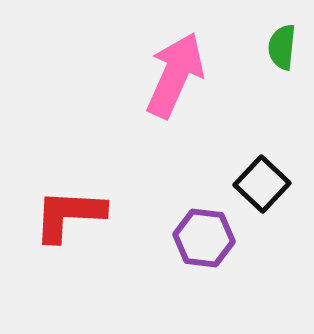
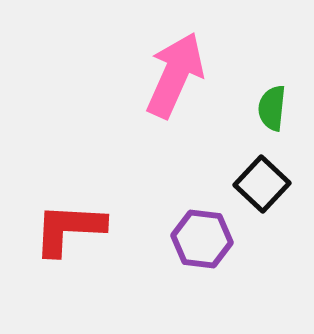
green semicircle: moved 10 px left, 61 px down
red L-shape: moved 14 px down
purple hexagon: moved 2 px left, 1 px down
